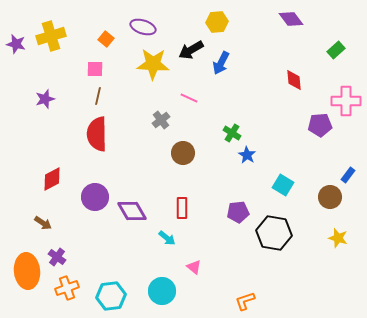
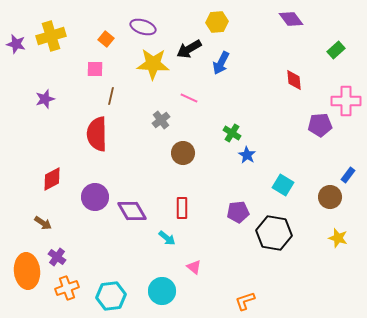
black arrow at (191, 50): moved 2 px left, 1 px up
brown line at (98, 96): moved 13 px right
